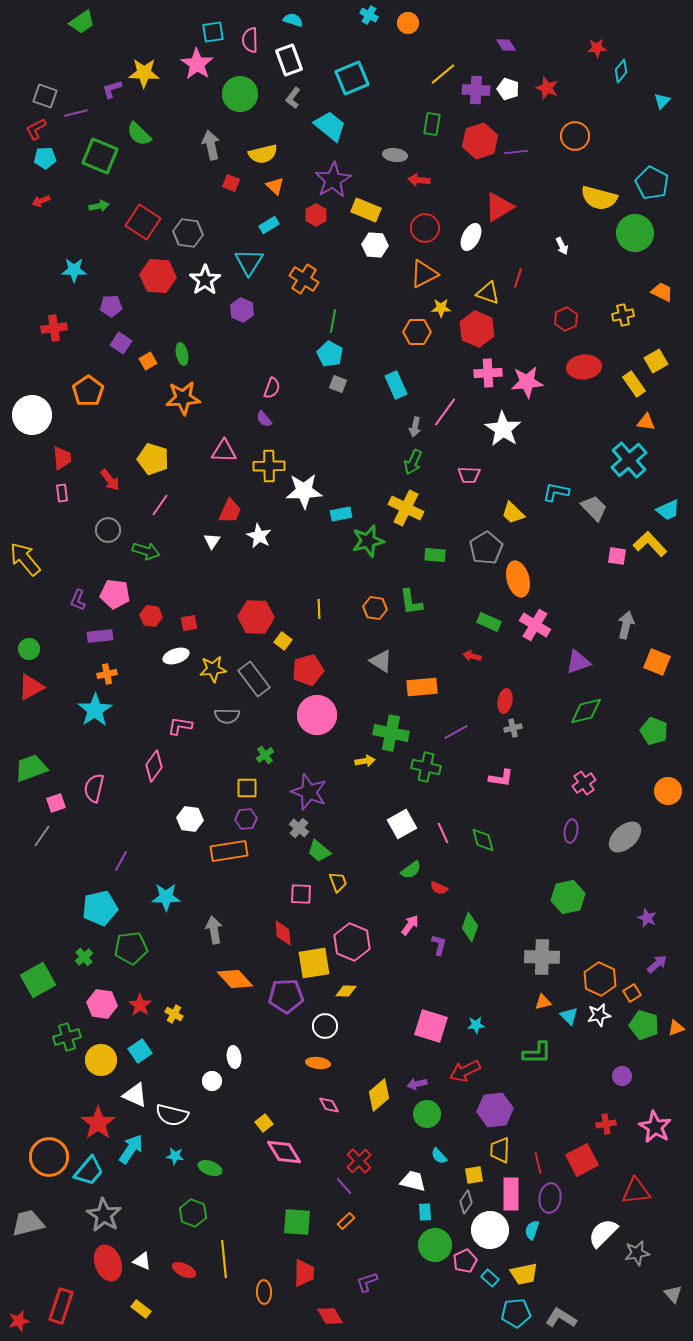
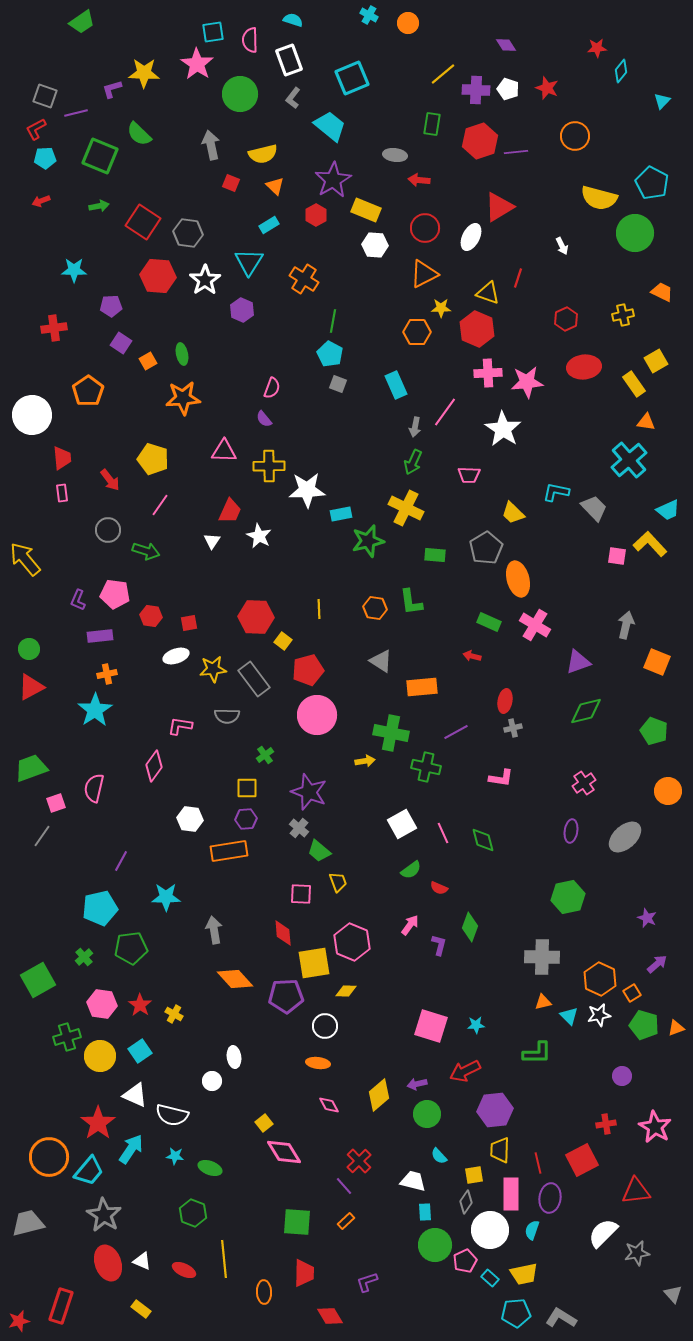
white star at (304, 491): moved 3 px right, 1 px up
yellow circle at (101, 1060): moved 1 px left, 4 px up
